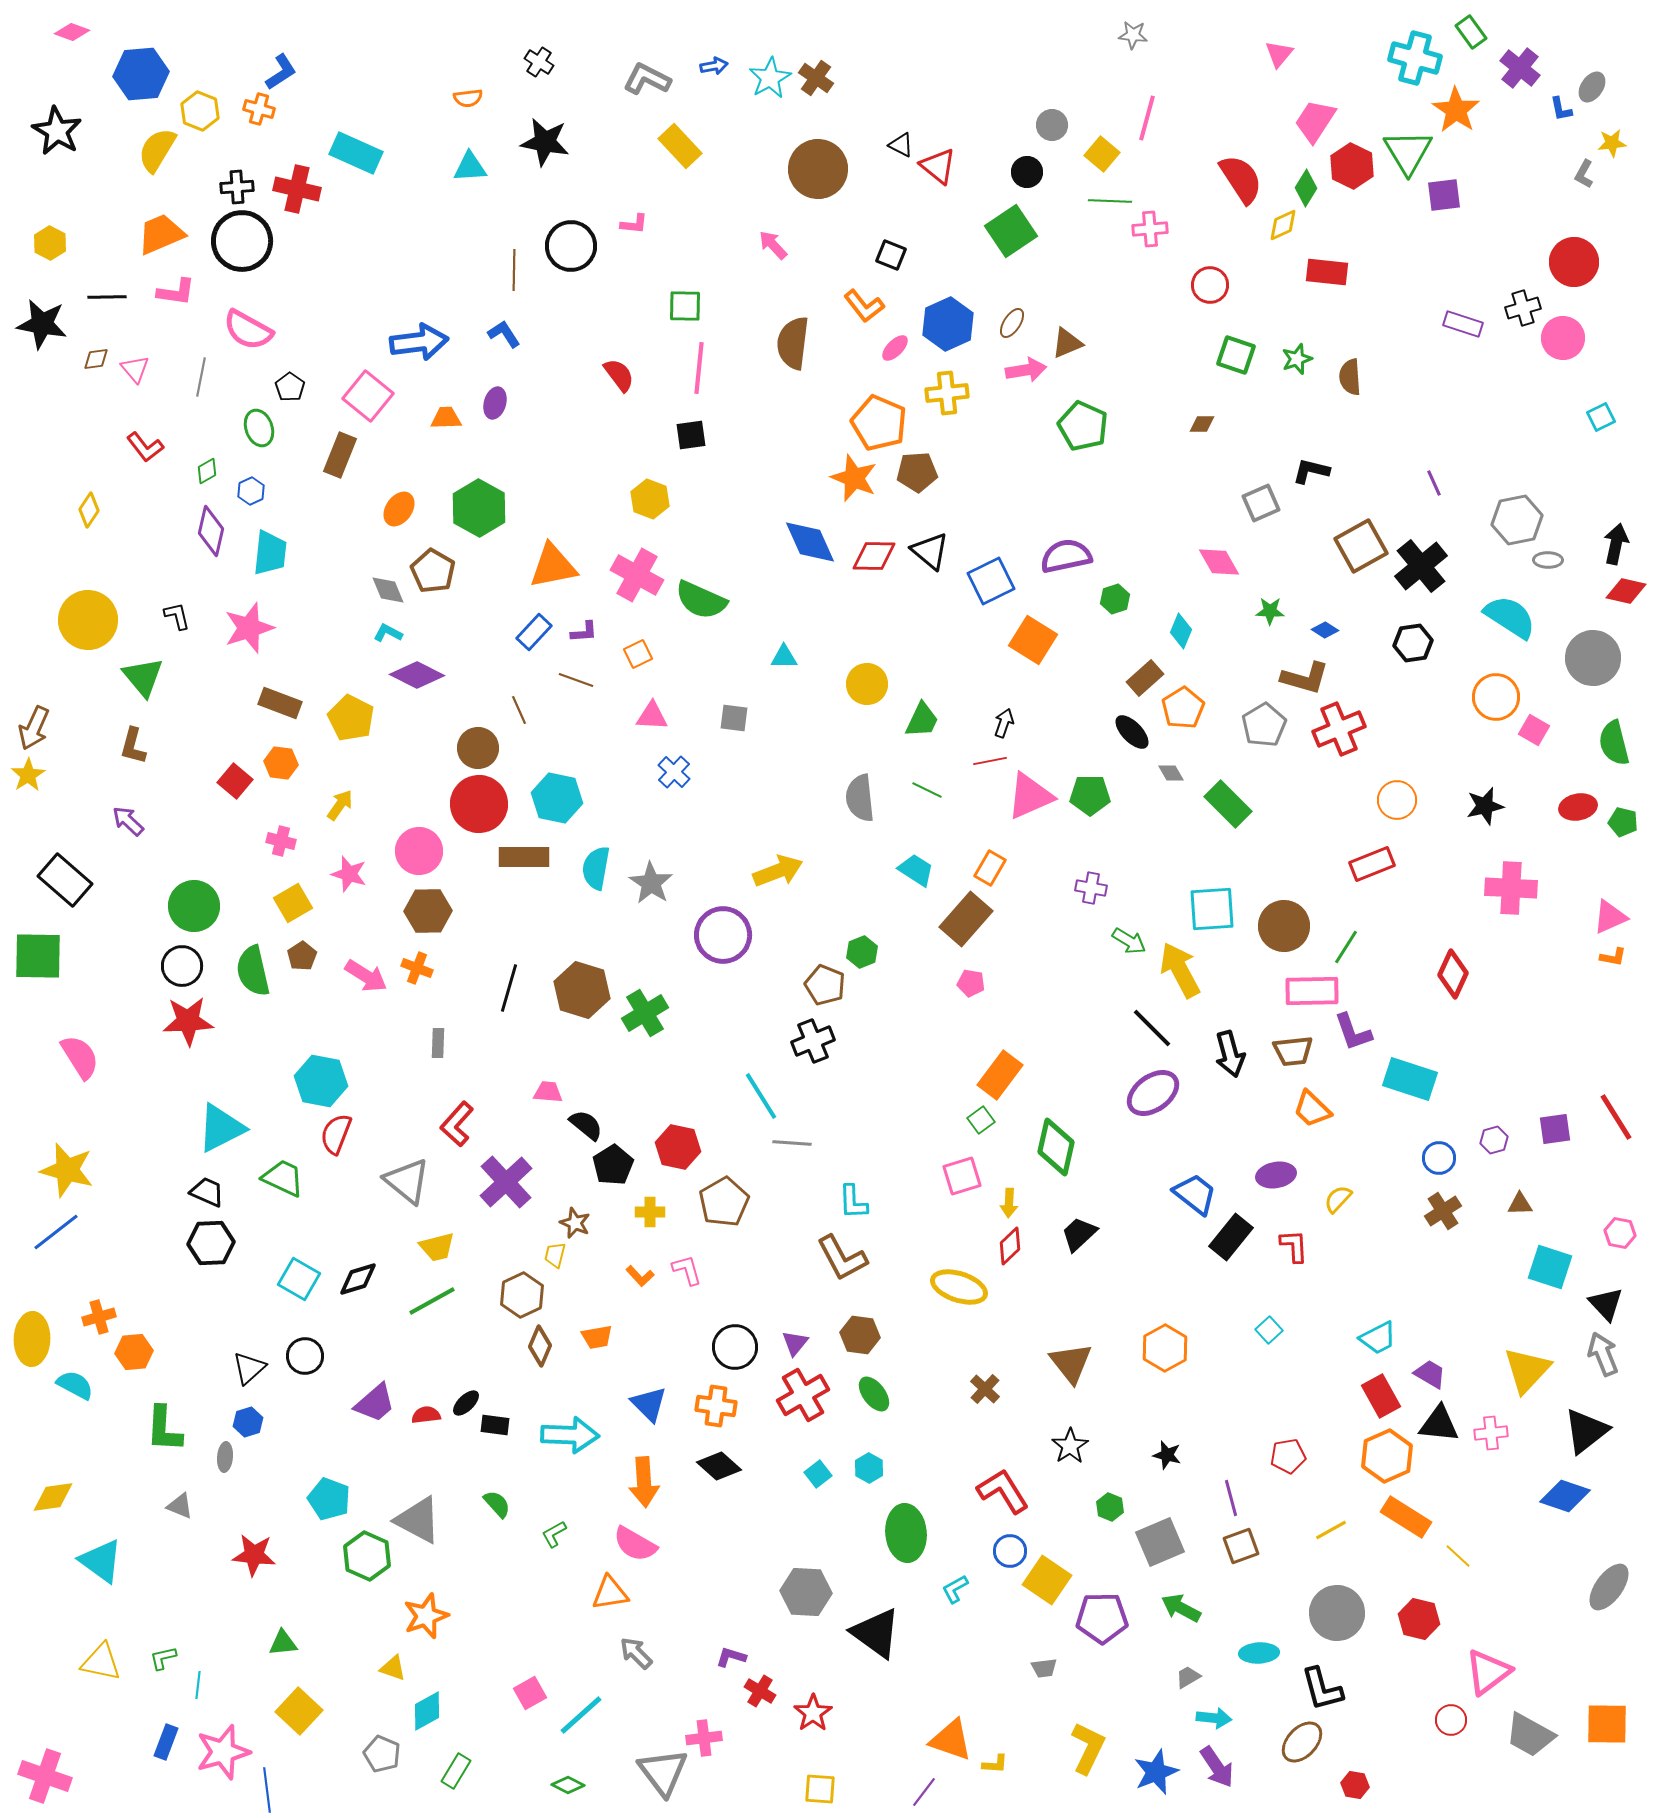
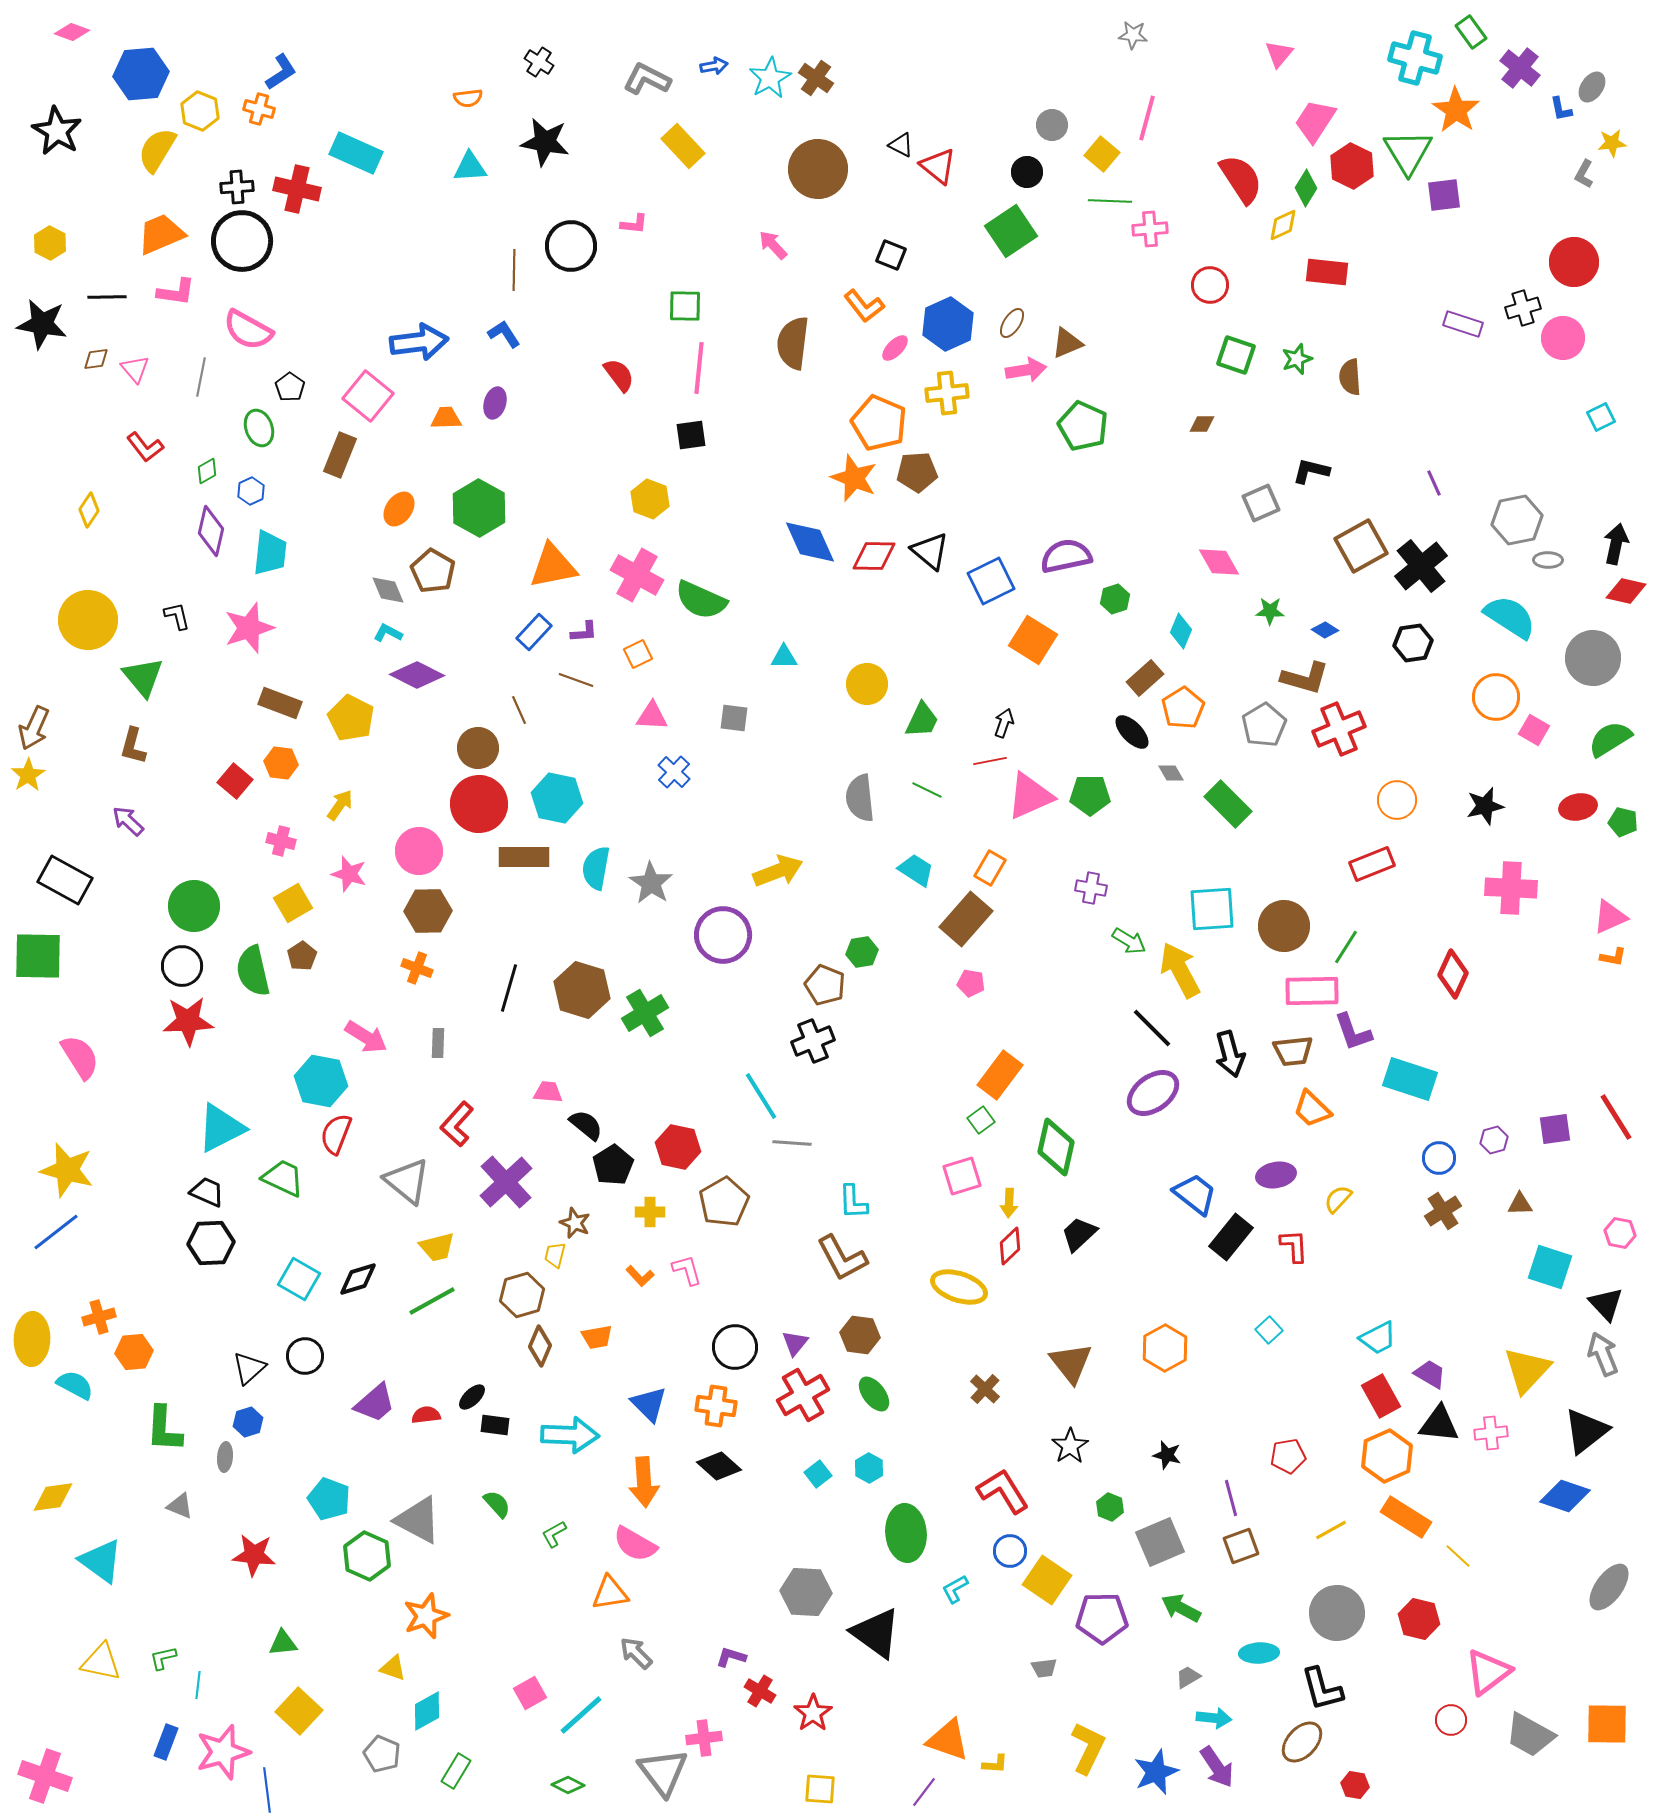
yellow rectangle at (680, 146): moved 3 px right
green semicircle at (1614, 743): moved 4 px left, 4 px up; rotated 72 degrees clockwise
black rectangle at (65, 880): rotated 12 degrees counterclockwise
green hexagon at (862, 952): rotated 12 degrees clockwise
pink arrow at (366, 976): moved 61 px down
brown hexagon at (522, 1295): rotated 9 degrees clockwise
black ellipse at (466, 1403): moved 6 px right, 6 px up
orange triangle at (951, 1740): moved 3 px left
